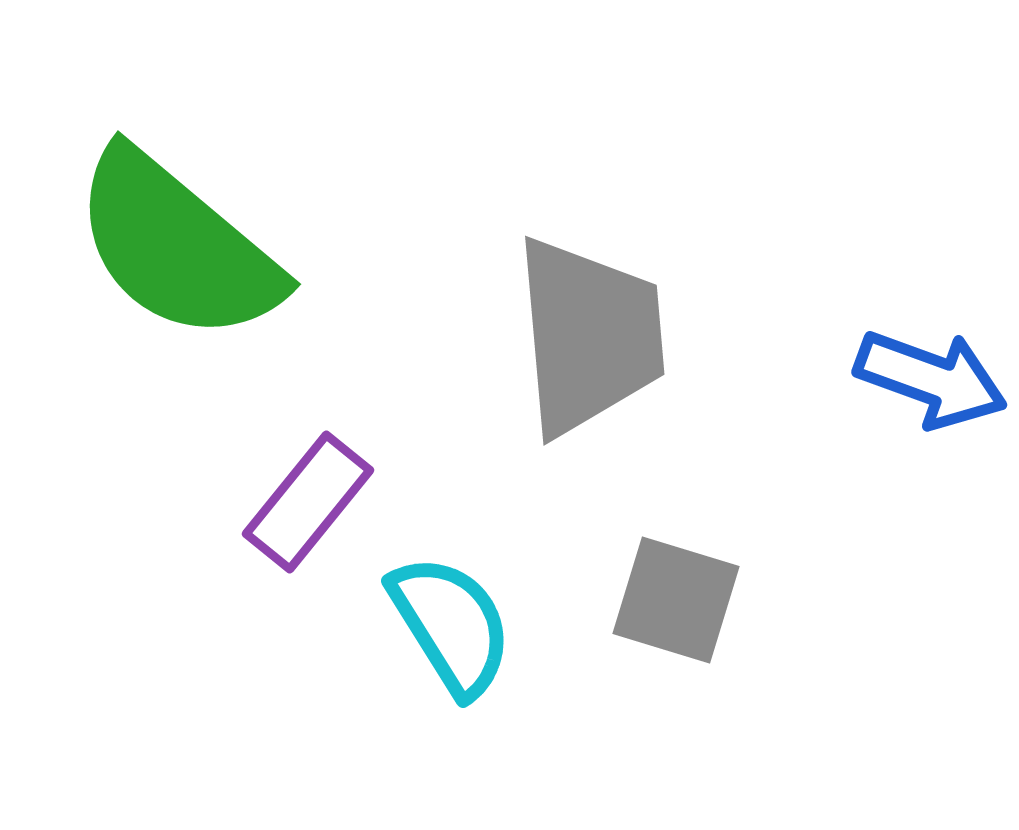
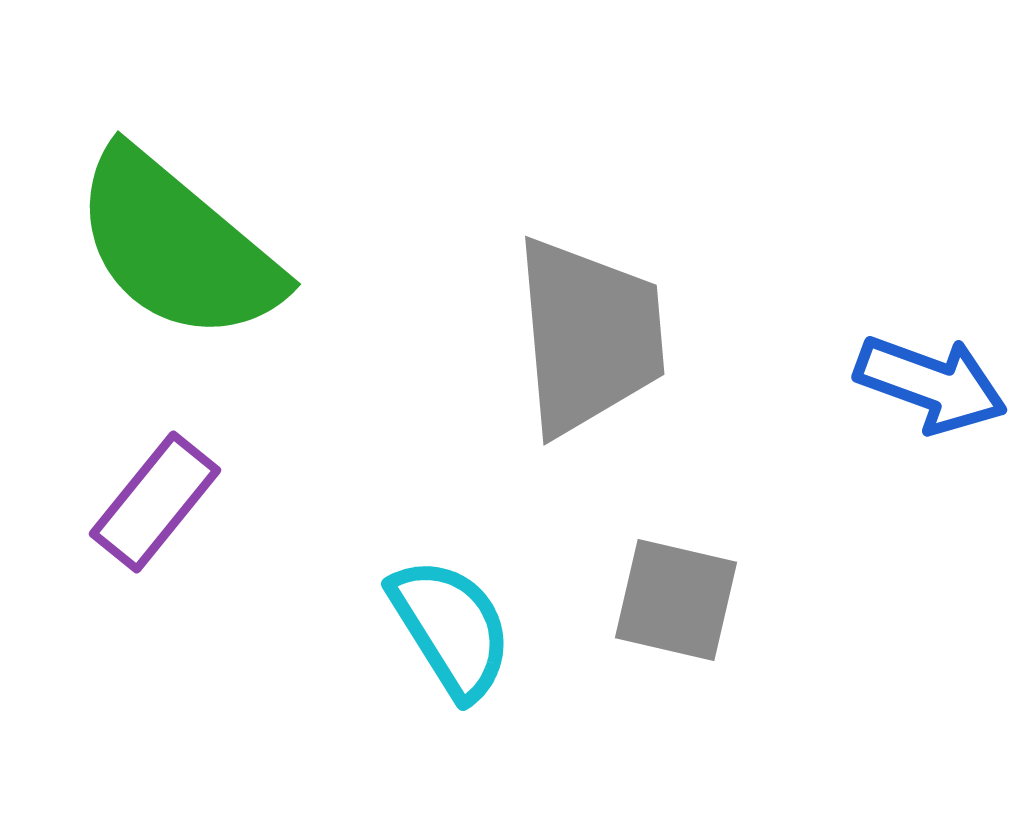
blue arrow: moved 5 px down
purple rectangle: moved 153 px left
gray square: rotated 4 degrees counterclockwise
cyan semicircle: moved 3 px down
